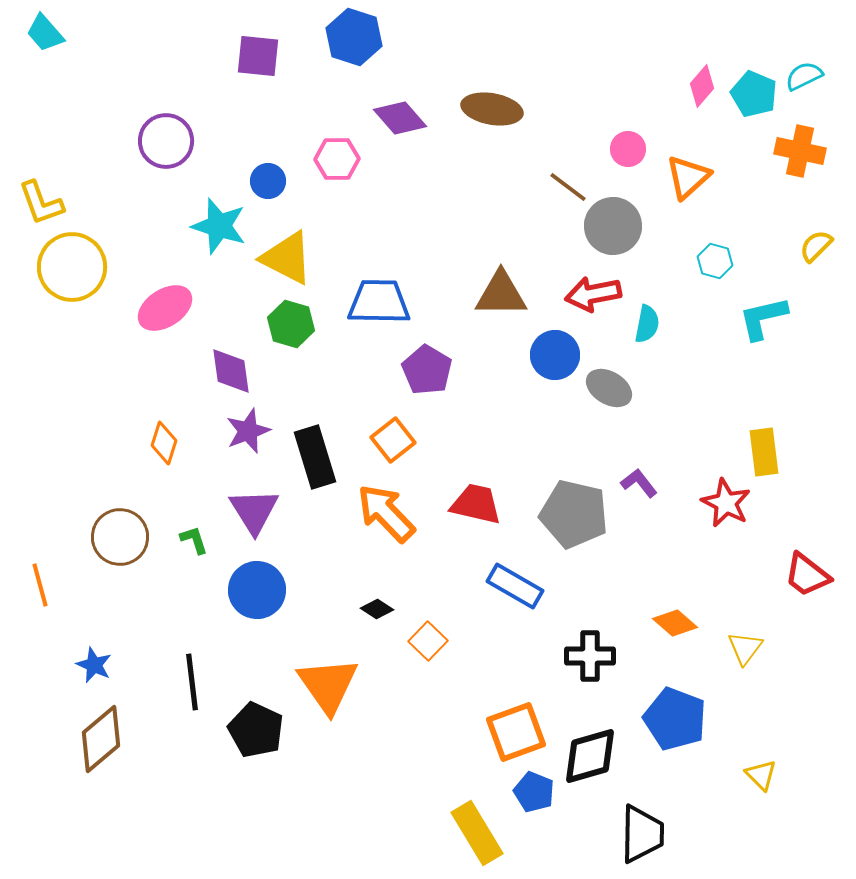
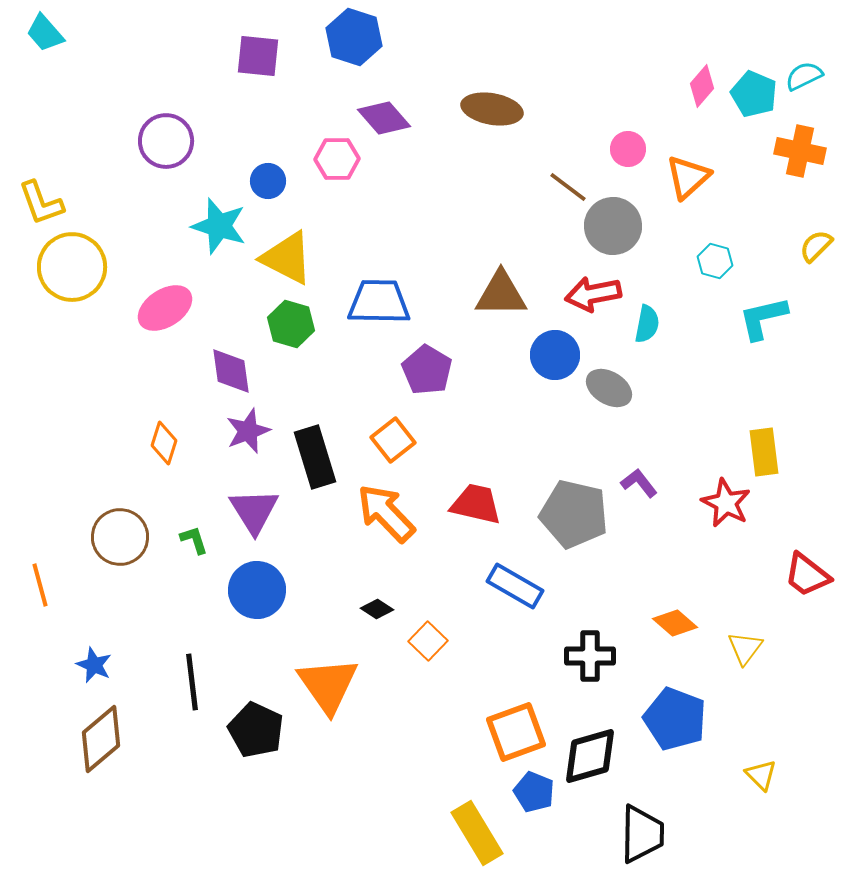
purple diamond at (400, 118): moved 16 px left
